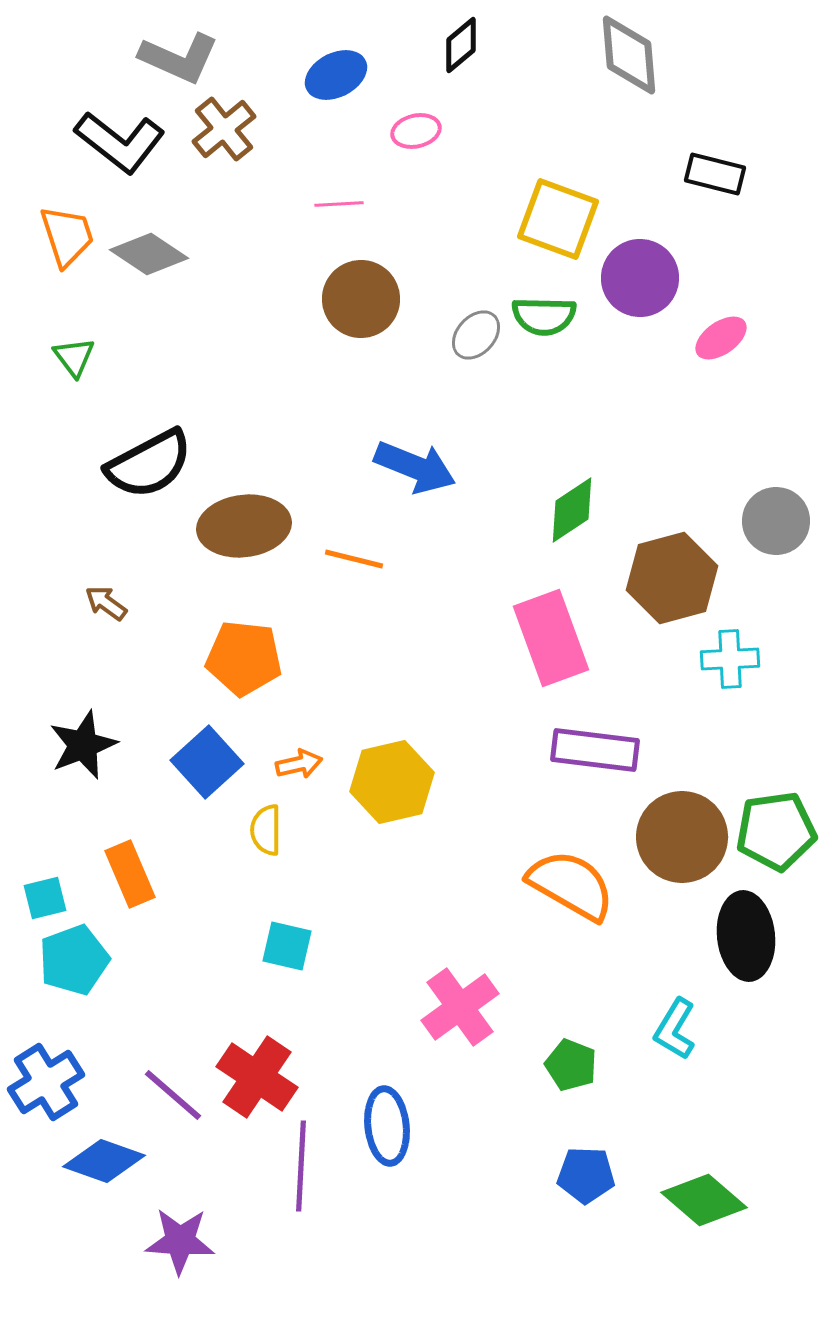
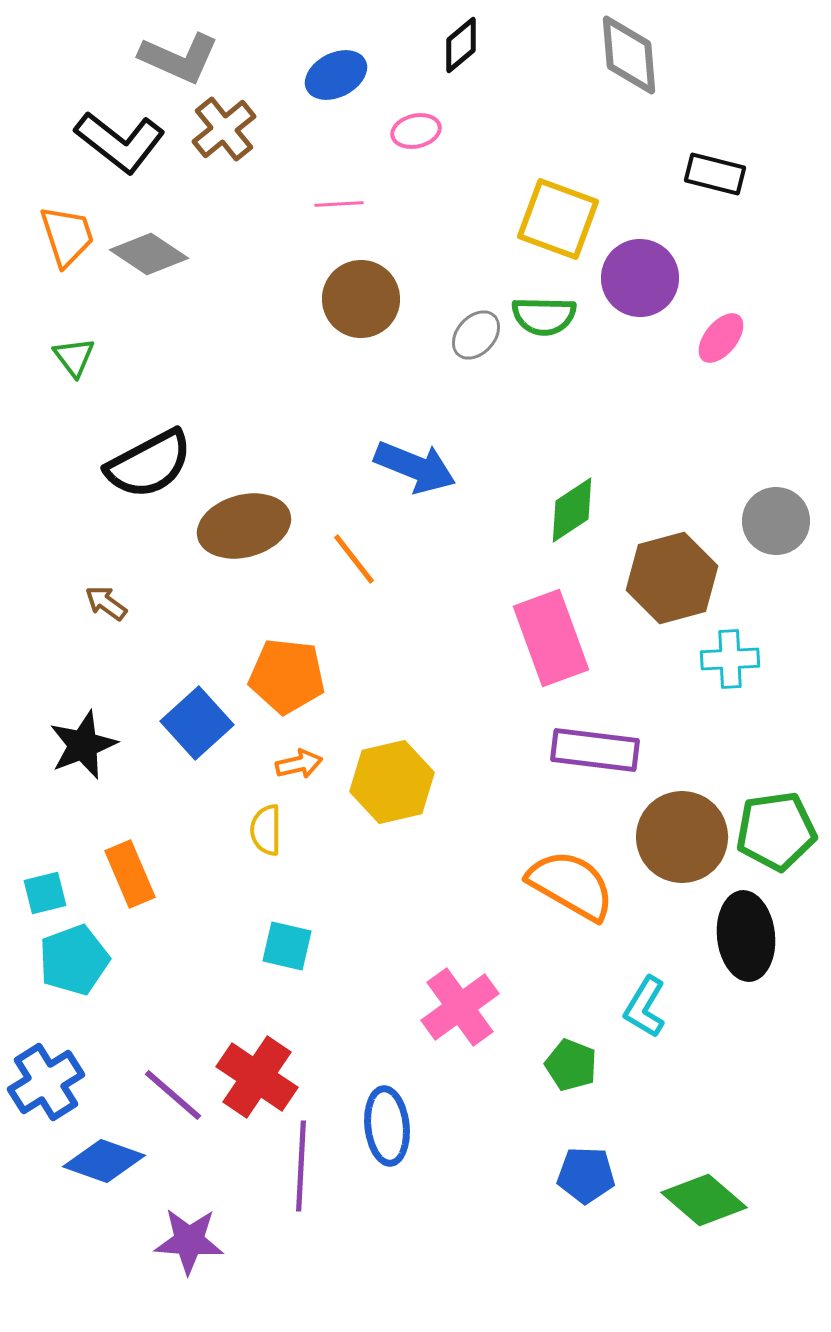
pink ellipse at (721, 338): rotated 16 degrees counterclockwise
brown ellipse at (244, 526): rotated 8 degrees counterclockwise
orange line at (354, 559): rotated 38 degrees clockwise
orange pentagon at (244, 658): moved 43 px right, 18 px down
blue square at (207, 762): moved 10 px left, 39 px up
cyan square at (45, 898): moved 5 px up
cyan L-shape at (675, 1029): moved 30 px left, 22 px up
purple star at (180, 1241): moved 9 px right
